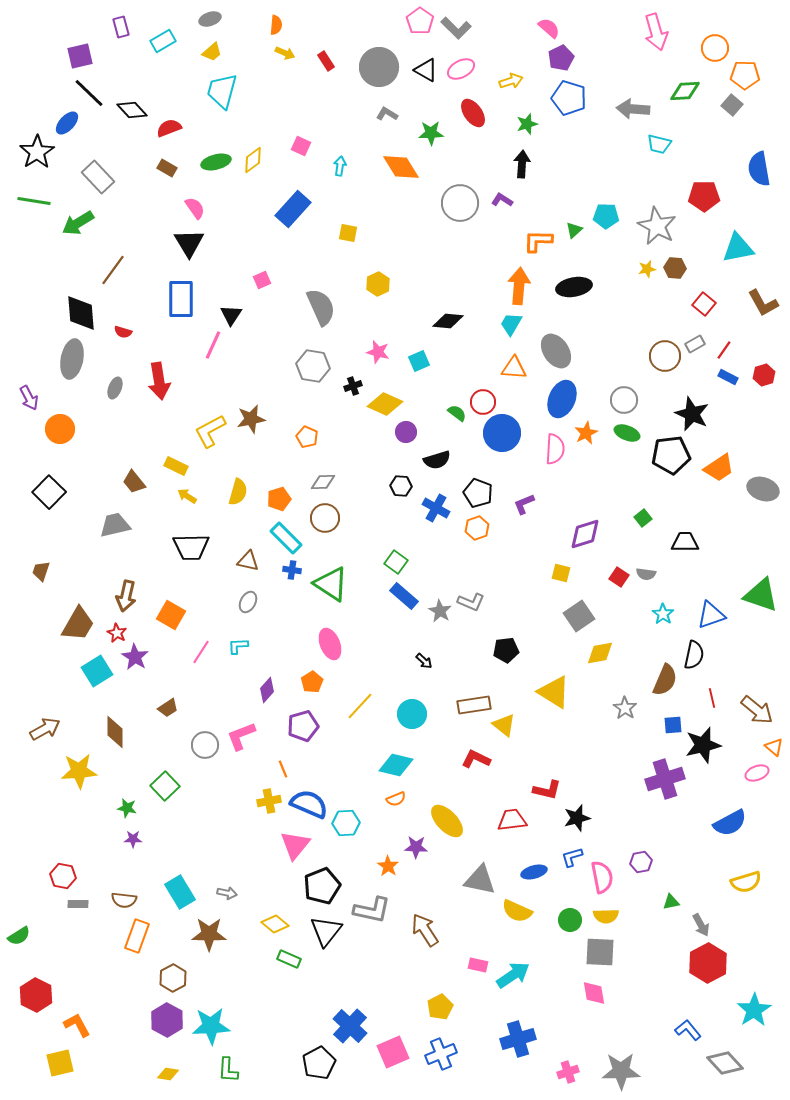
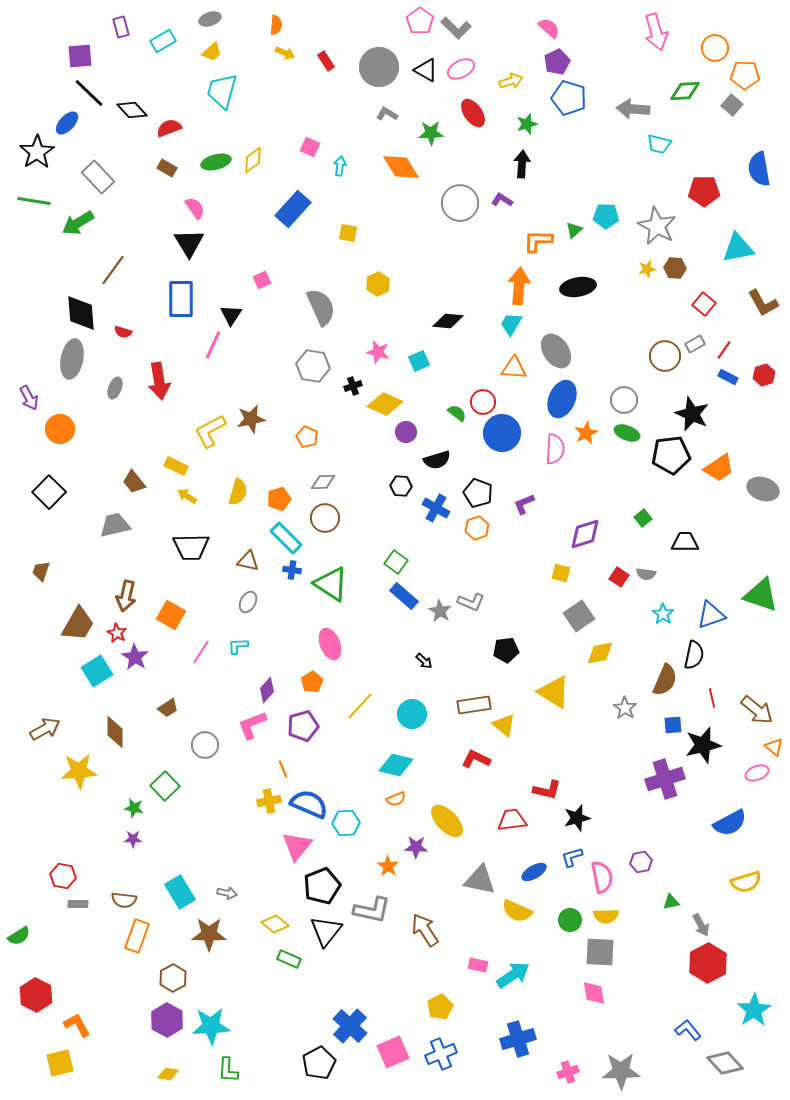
purple square at (80, 56): rotated 8 degrees clockwise
purple pentagon at (561, 58): moved 4 px left, 4 px down
pink square at (301, 146): moved 9 px right, 1 px down
red pentagon at (704, 196): moved 5 px up
black ellipse at (574, 287): moved 4 px right
pink L-shape at (241, 736): moved 11 px right, 11 px up
green star at (127, 808): moved 7 px right
pink triangle at (295, 845): moved 2 px right, 1 px down
blue ellipse at (534, 872): rotated 15 degrees counterclockwise
